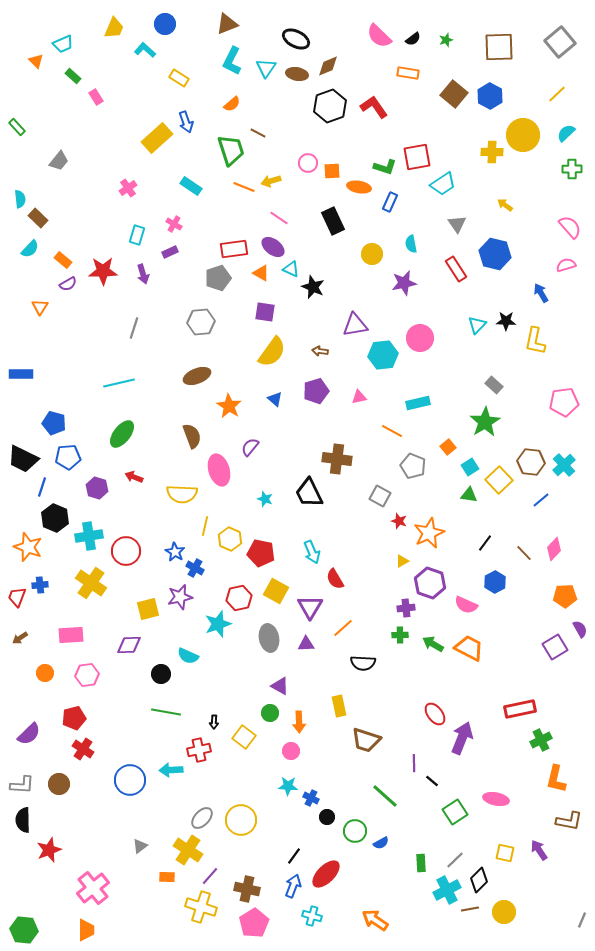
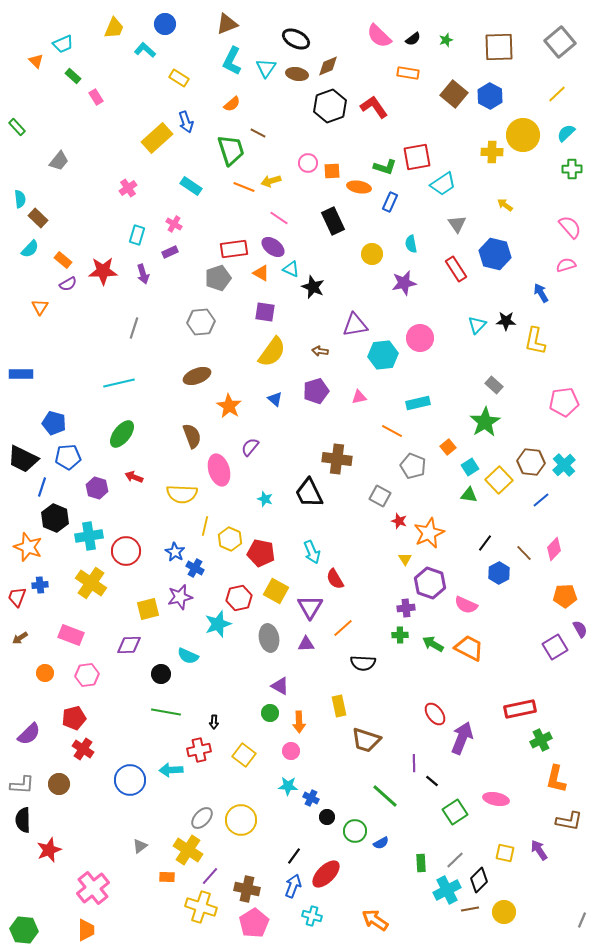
yellow triangle at (402, 561): moved 3 px right, 2 px up; rotated 32 degrees counterclockwise
blue hexagon at (495, 582): moved 4 px right, 9 px up
pink rectangle at (71, 635): rotated 25 degrees clockwise
yellow square at (244, 737): moved 18 px down
